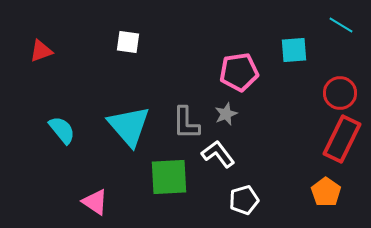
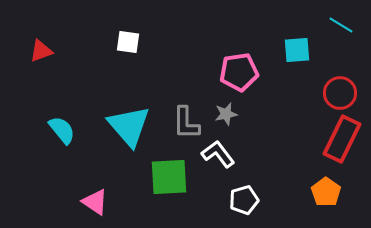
cyan square: moved 3 px right
gray star: rotated 10 degrees clockwise
